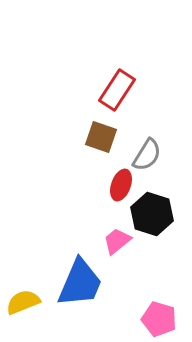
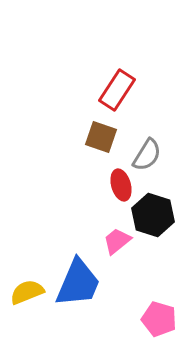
red ellipse: rotated 36 degrees counterclockwise
black hexagon: moved 1 px right, 1 px down
blue trapezoid: moved 2 px left
yellow semicircle: moved 4 px right, 10 px up
